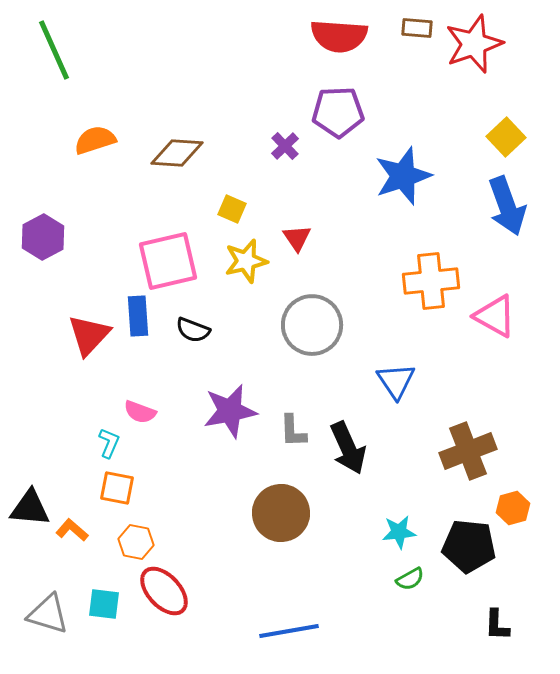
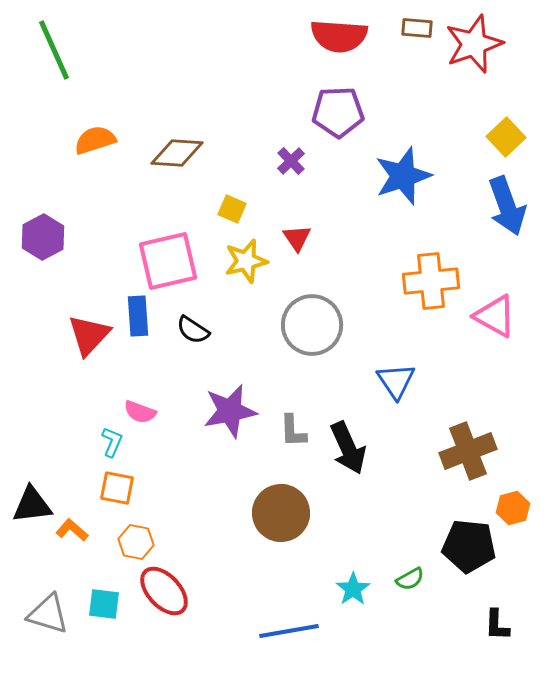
purple cross at (285, 146): moved 6 px right, 15 px down
black semicircle at (193, 330): rotated 12 degrees clockwise
cyan L-shape at (109, 443): moved 3 px right, 1 px up
black triangle at (30, 508): moved 2 px right, 3 px up; rotated 12 degrees counterclockwise
cyan star at (399, 532): moved 46 px left, 57 px down; rotated 28 degrees counterclockwise
